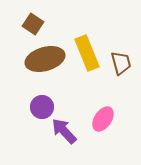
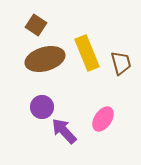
brown square: moved 3 px right, 1 px down
